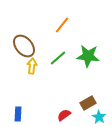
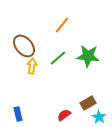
blue rectangle: rotated 16 degrees counterclockwise
